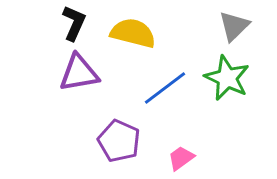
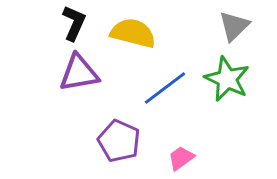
green star: moved 1 px down
